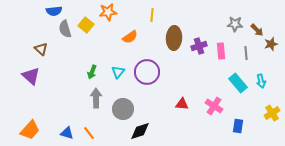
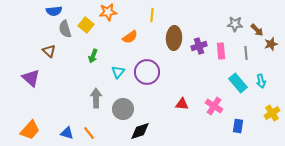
brown triangle: moved 8 px right, 2 px down
green arrow: moved 1 px right, 16 px up
purple triangle: moved 2 px down
